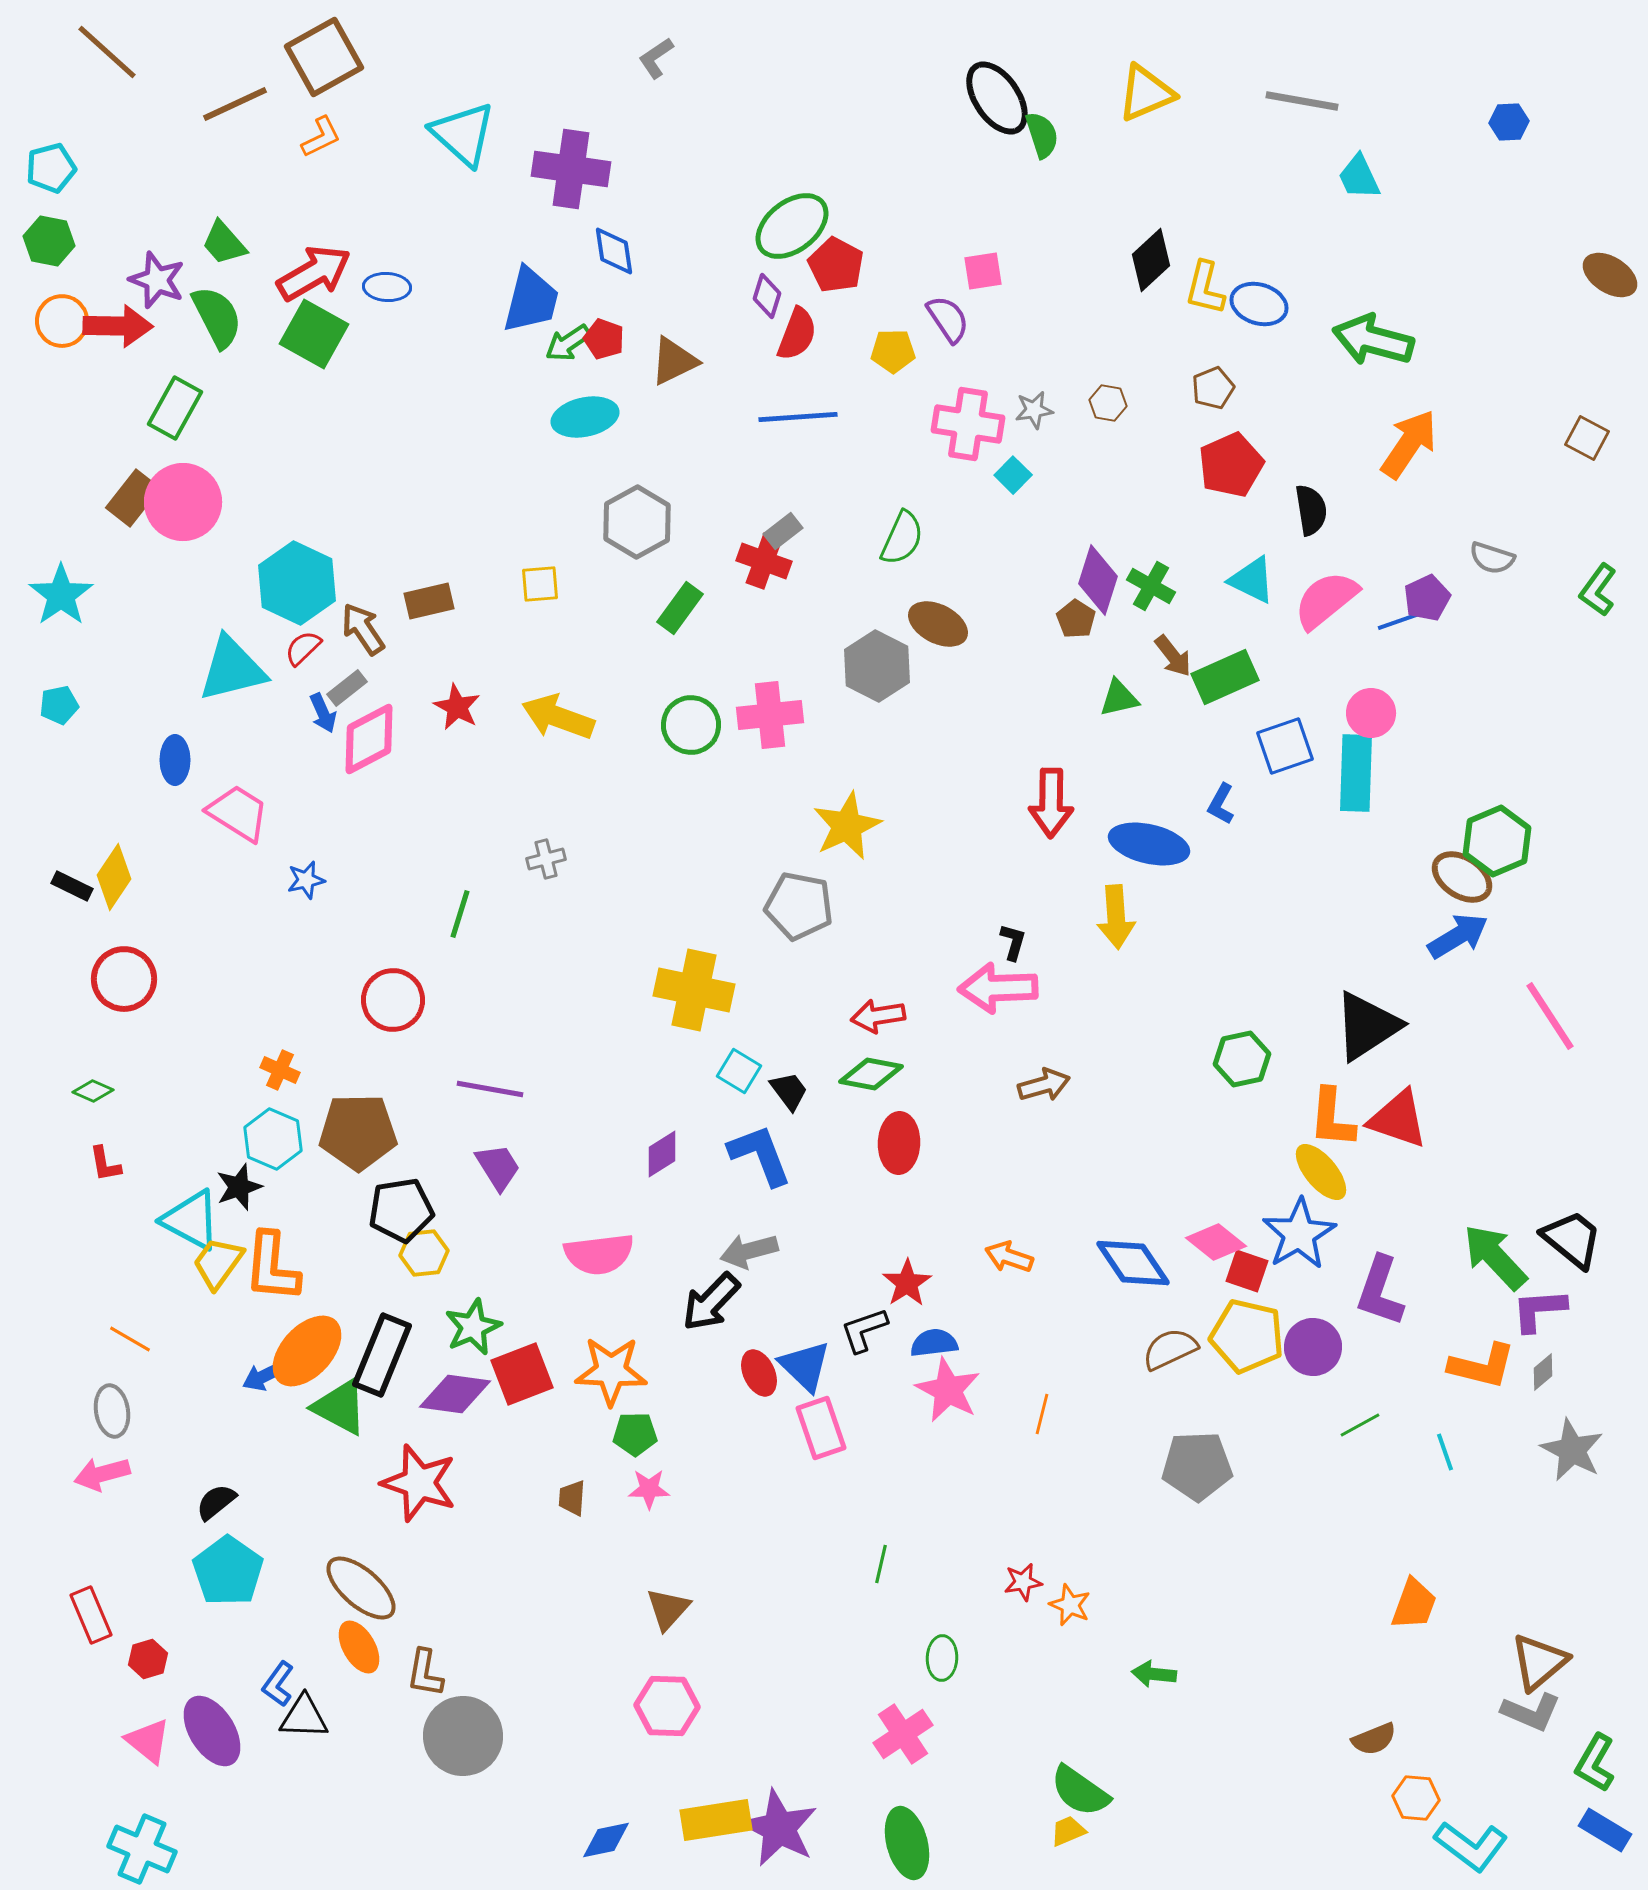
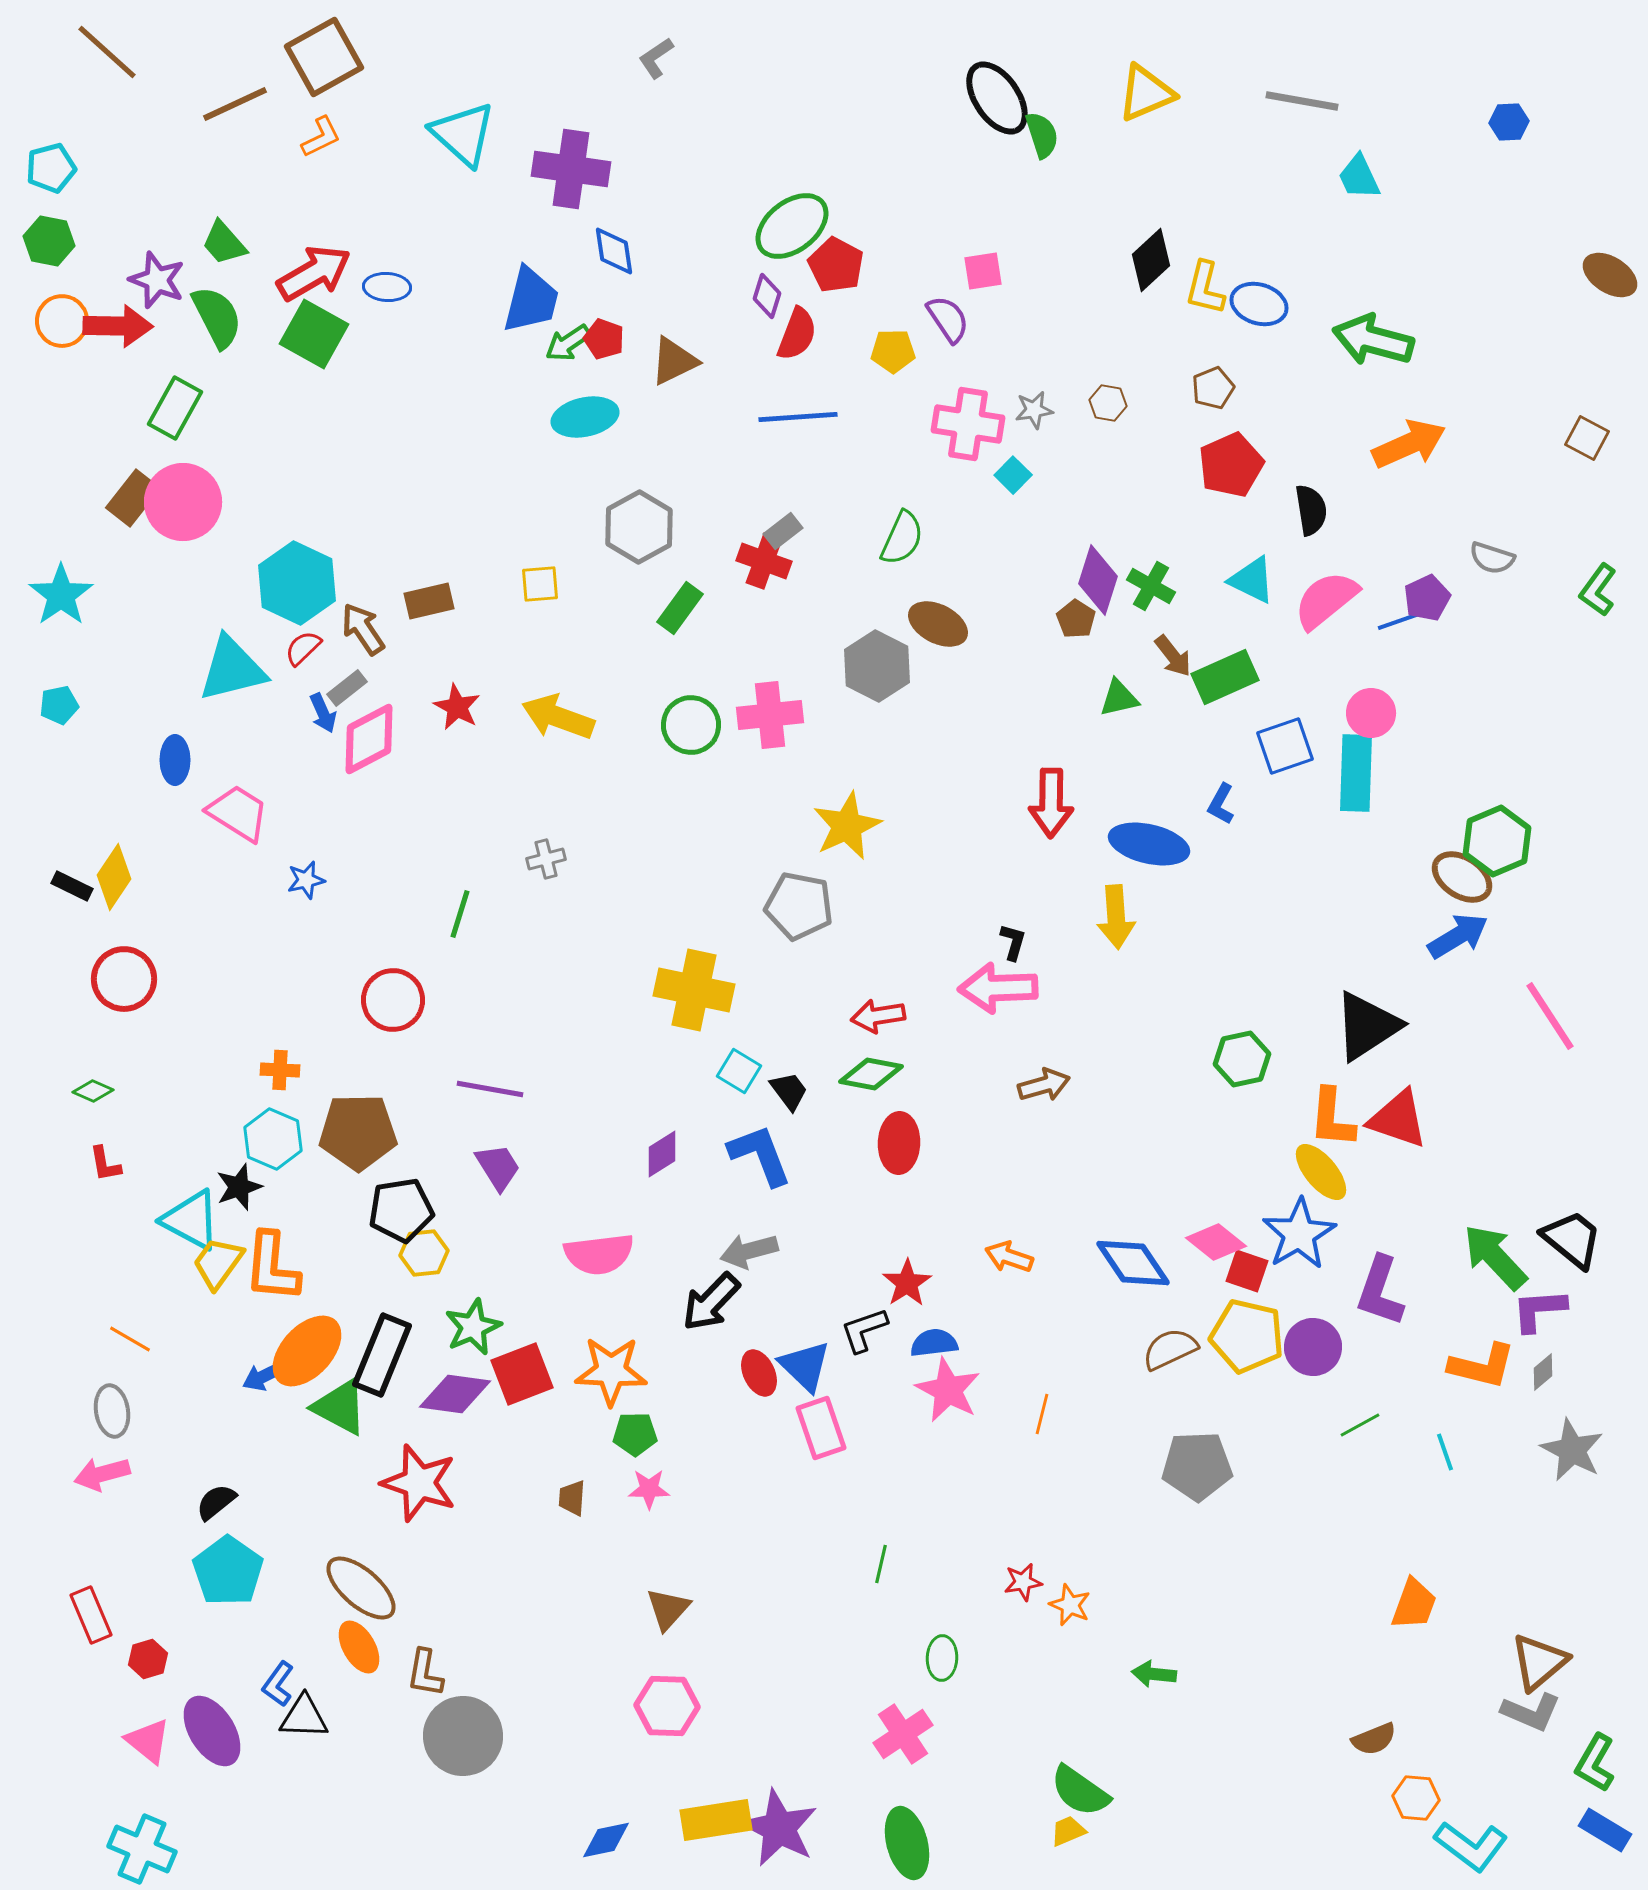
orange arrow at (1409, 444): rotated 32 degrees clockwise
gray hexagon at (637, 522): moved 2 px right, 5 px down
orange cross at (280, 1070): rotated 21 degrees counterclockwise
